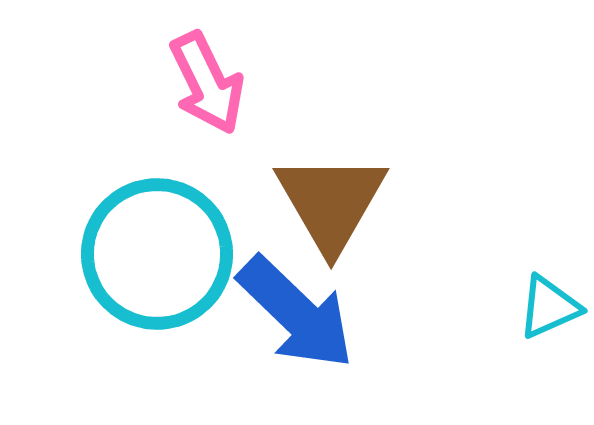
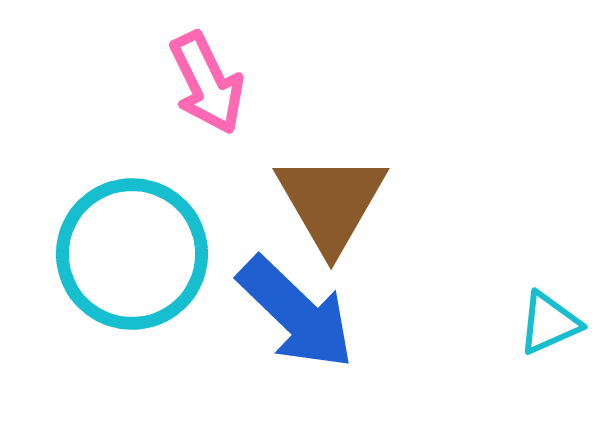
cyan circle: moved 25 px left
cyan triangle: moved 16 px down
